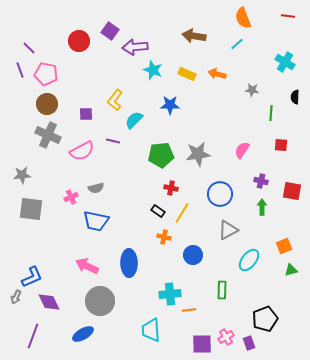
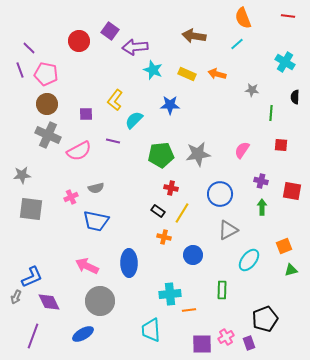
pink semicircle at (82, 151): moved 3 px left
